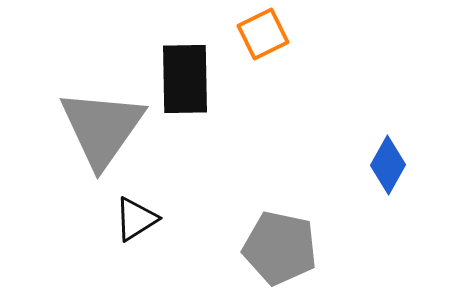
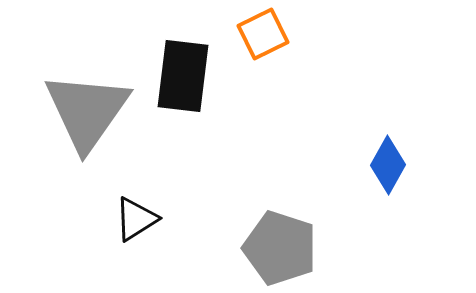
black rectangle: moved 2 px left, 3 px up; rotated 8 degrees clockwise
gray triangle: moved 15 px left, 17 px up
gray pentagon: rotated 6 degrees clockwise
